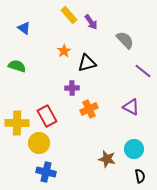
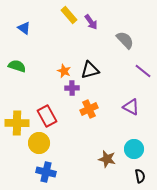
orange star: moved 20 px down; rotated 16 degrees counterclockwise
black triangle: moved 3 px right, 7 px down
